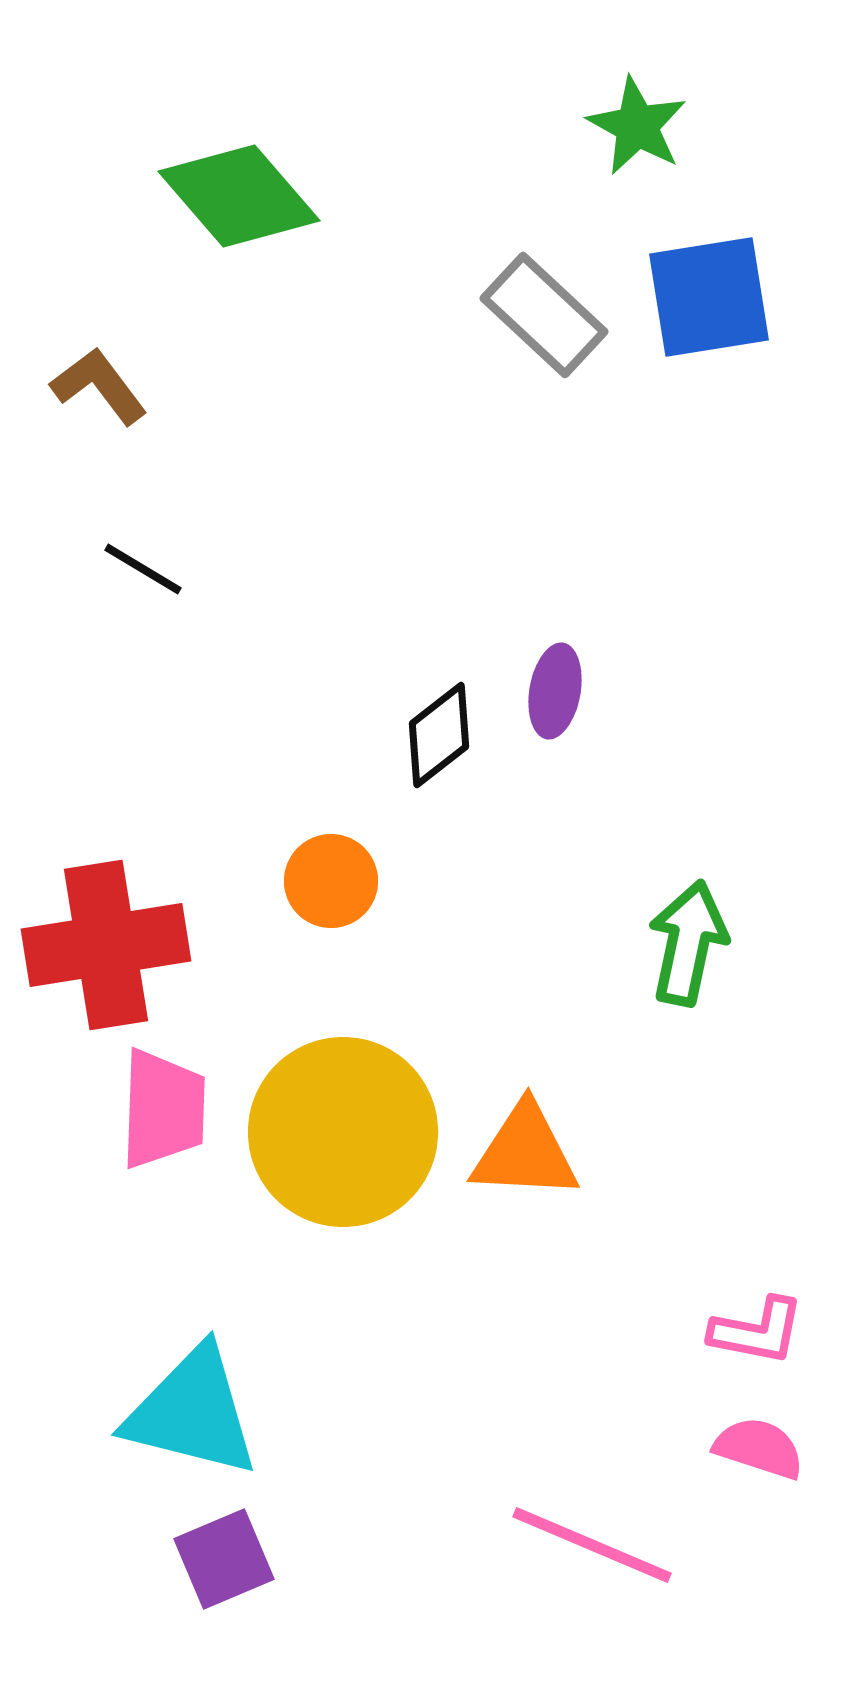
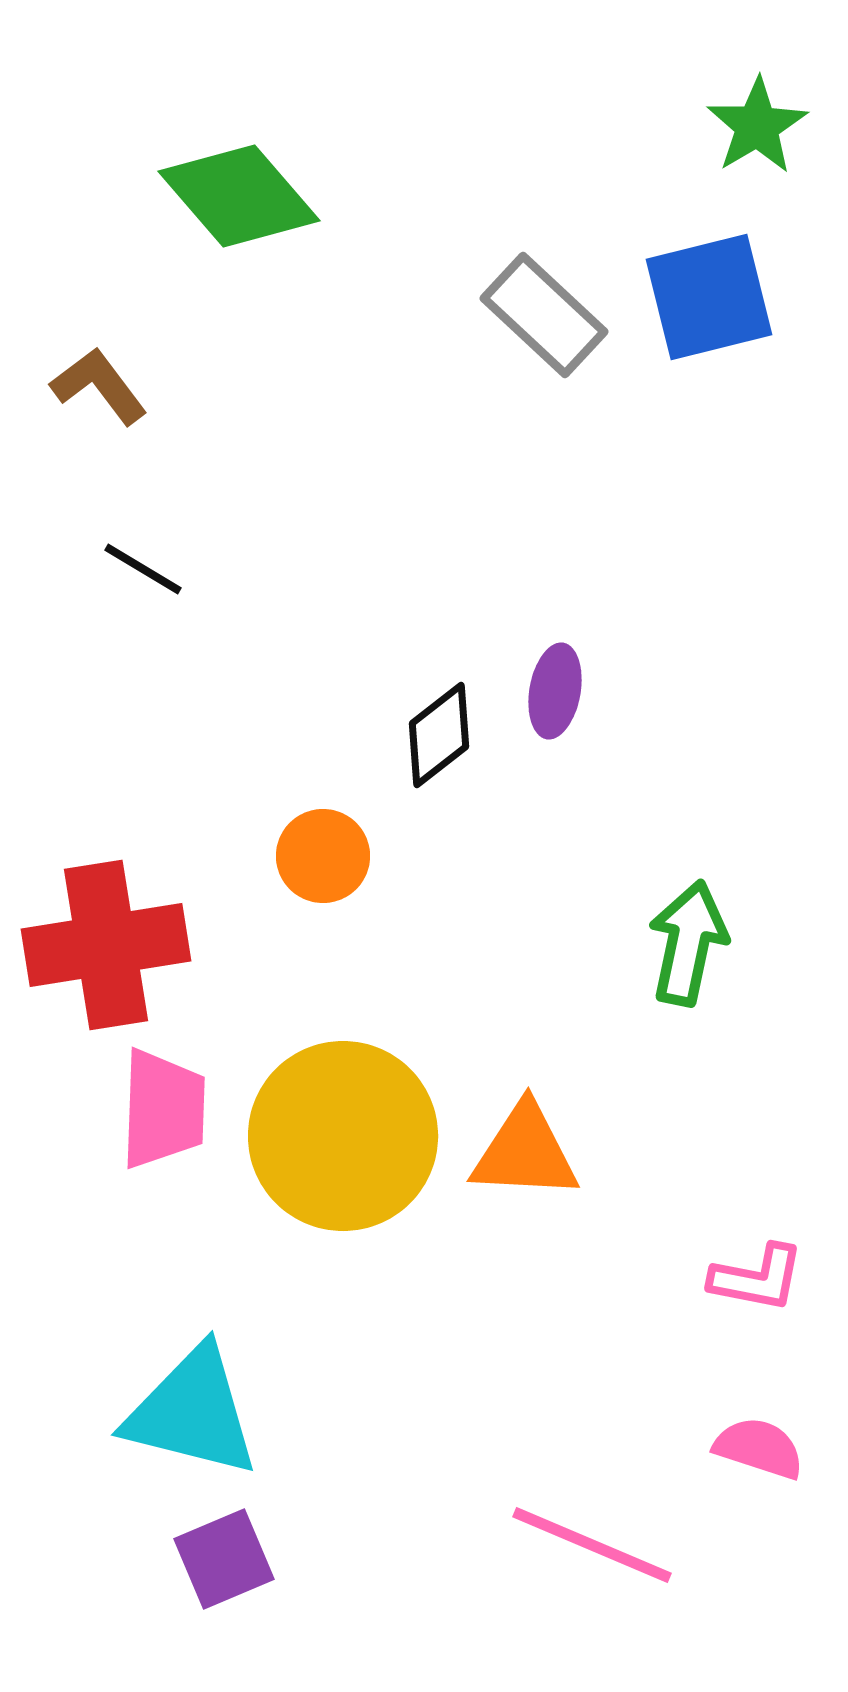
green star: moved 120 px right; rotated 12 degrees clockwise
blue square: rotated 5 degrees counterclockwise
orange circle: moved 8 px left, 25 px up
yellow circle: moved 4 px down
pink L-shape: moved 53 px up
